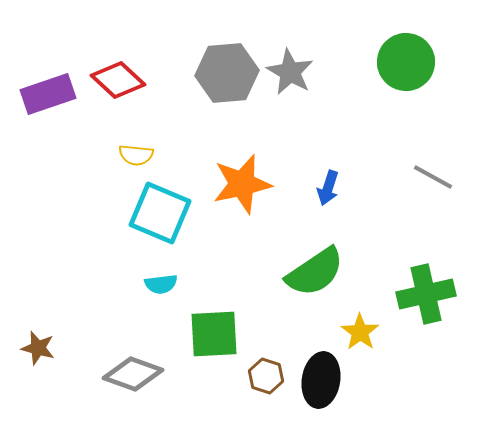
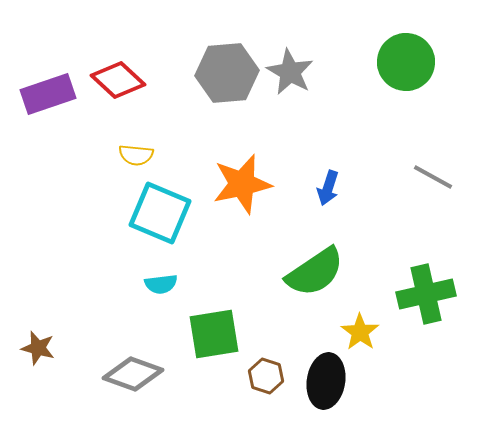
green square: rotated 6 degrees counterclockwise
black ellipse: moved 5 px right, 1 px down
